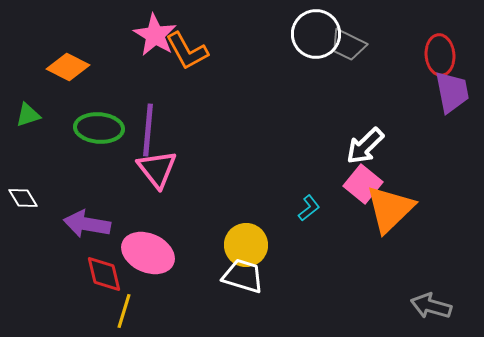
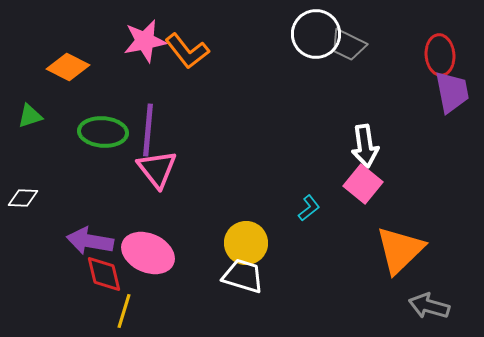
pink star: moved 10 px left, 6 px down; rotated 30 degrees clockwise
orange L-shape: rotated 9 degrees counterclockwise
green triangle: moved 2 px right, 1 px down
green ellipse: moved 4 px right, 4 px down
white arrow: rotated 54 degrees counterclockwise
white diamond: rotated 56 degrees counterclockwise
orange triangle: moved 10 px right, 41 px down
purple arrow: moved 3 px right, 17 px down
yellow circle: moved 2 px up
gray arrow: moved 2 px left
